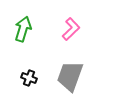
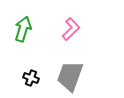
black cross: moved 2 px right
